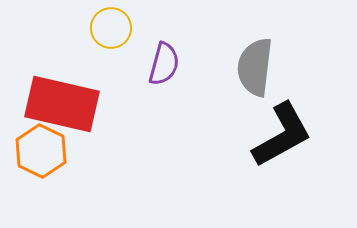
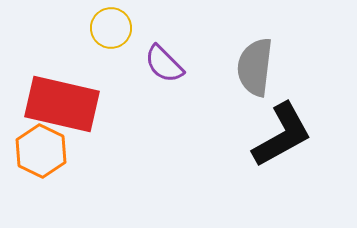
purple semicircle: rotated 120 degrees clockwise
